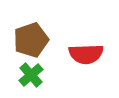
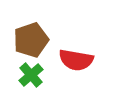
red semicircle: moved 10 px left, 6 px down; rotated 12 degrees clockwise
